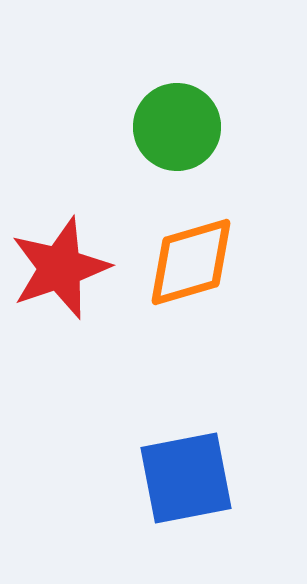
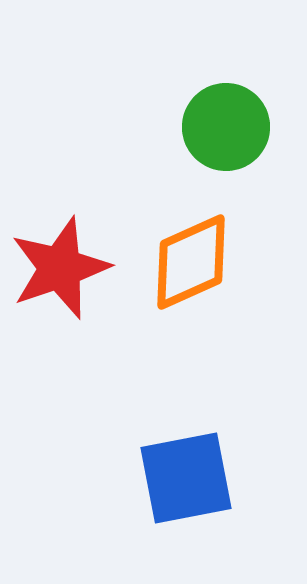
green circle: moved 49 px right
orange diamond: rotated 8 degrees counterclockwise
